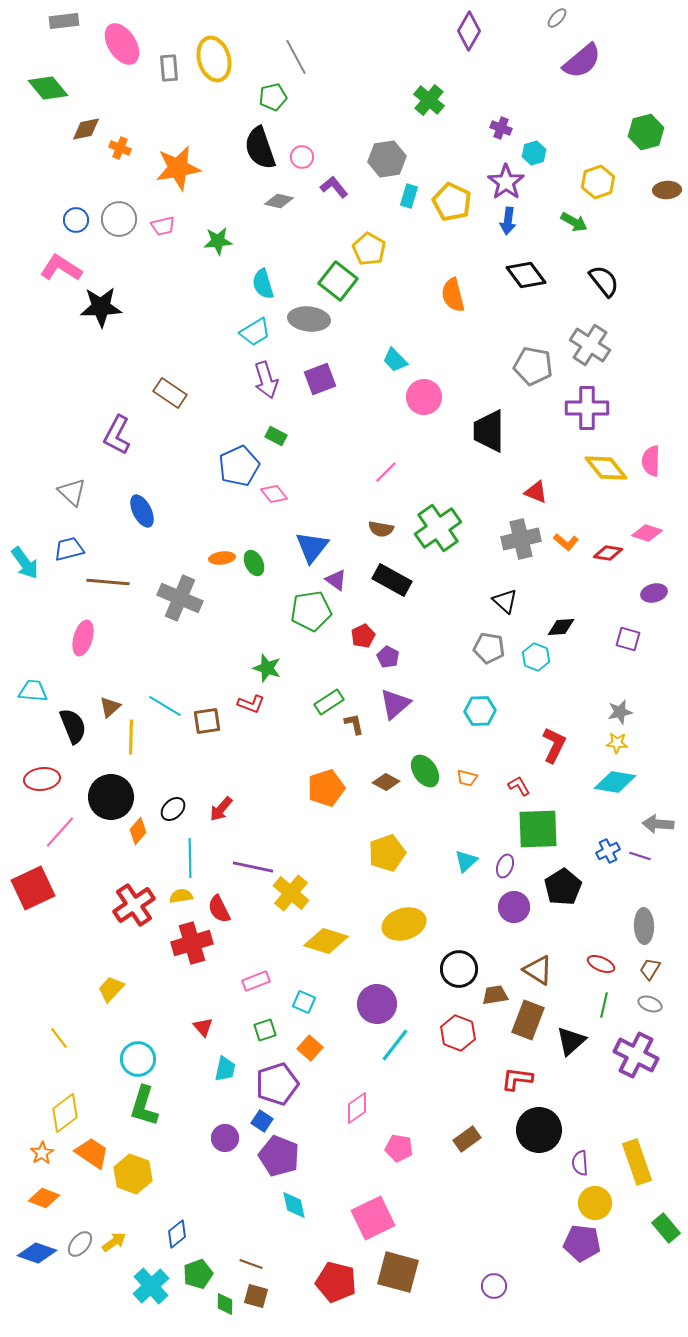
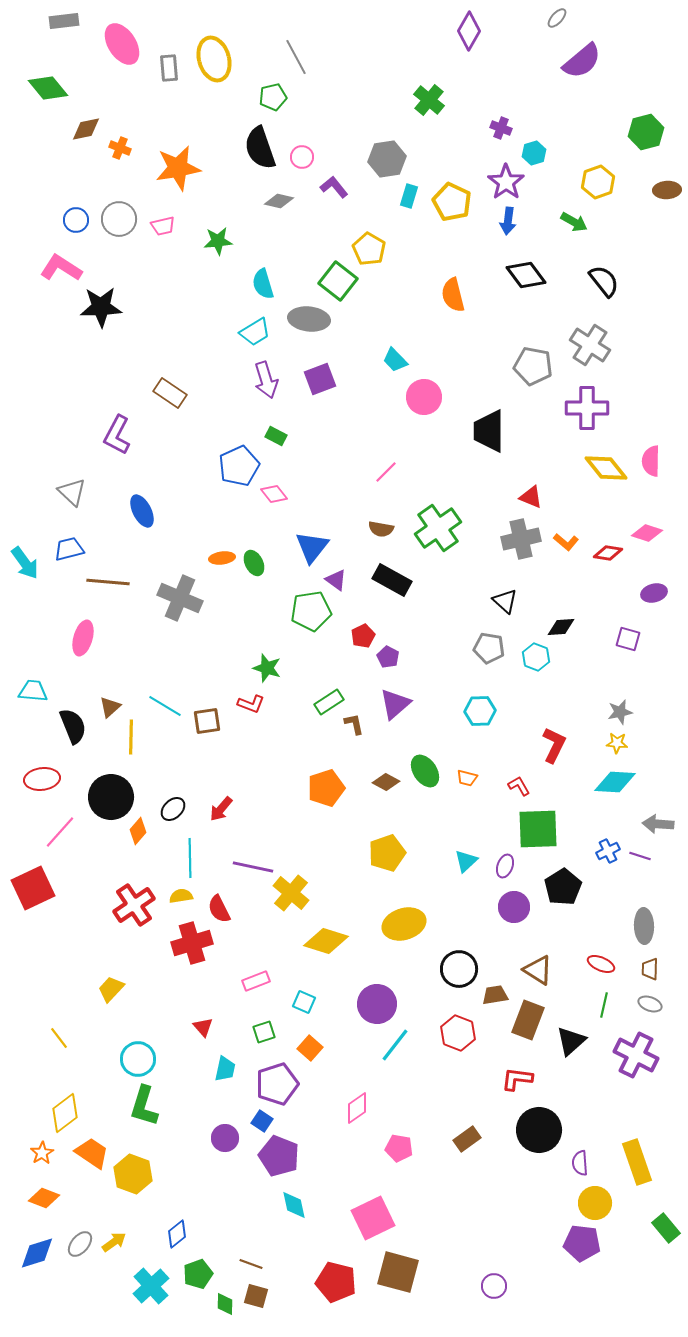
red triangle at (536, 492): moved 5 px left, 5 px down
cyan diamond at (615, 782): rotated 6 degrees counterclockwise
brown trapezoid at (650, 969): rotated 30 degrees counterclockwise
green square at (265, 1030): moved 1 px left, 2 px down
blue diamond at (37, 1253): rotated 36 degrees counterclockwise
